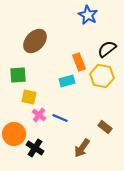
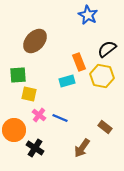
yellow square: moved 3 px up
orange circle: moved 4 px up
